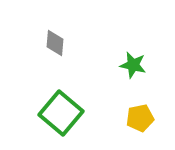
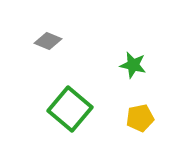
gray diamond: moved 7 px left, 2 px up; rotated 72 degrees counterclockwise
green square: moved 9 px right, 4 px up
